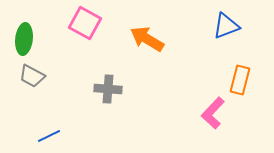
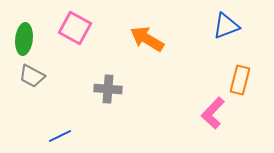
pink square: moved 10 px left, 5 px down
blue line: moved 11 px right
